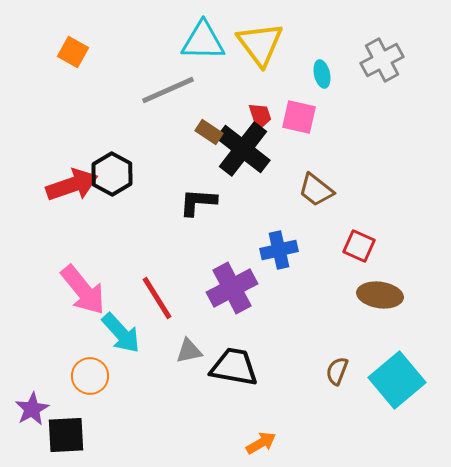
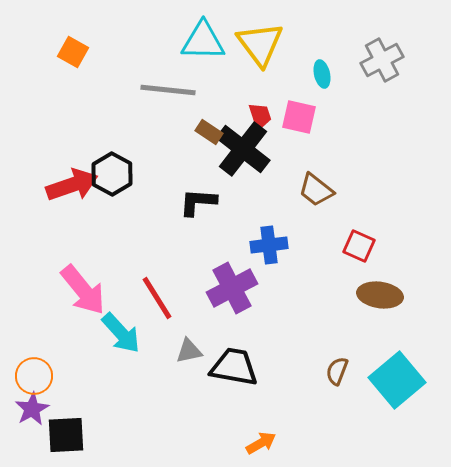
gray line: rotated 30 degrees clockwise
blue cross: moved 10 px left, 5 px up; rotated 6 degrees clockwise
orange circle: moved 56 px left
